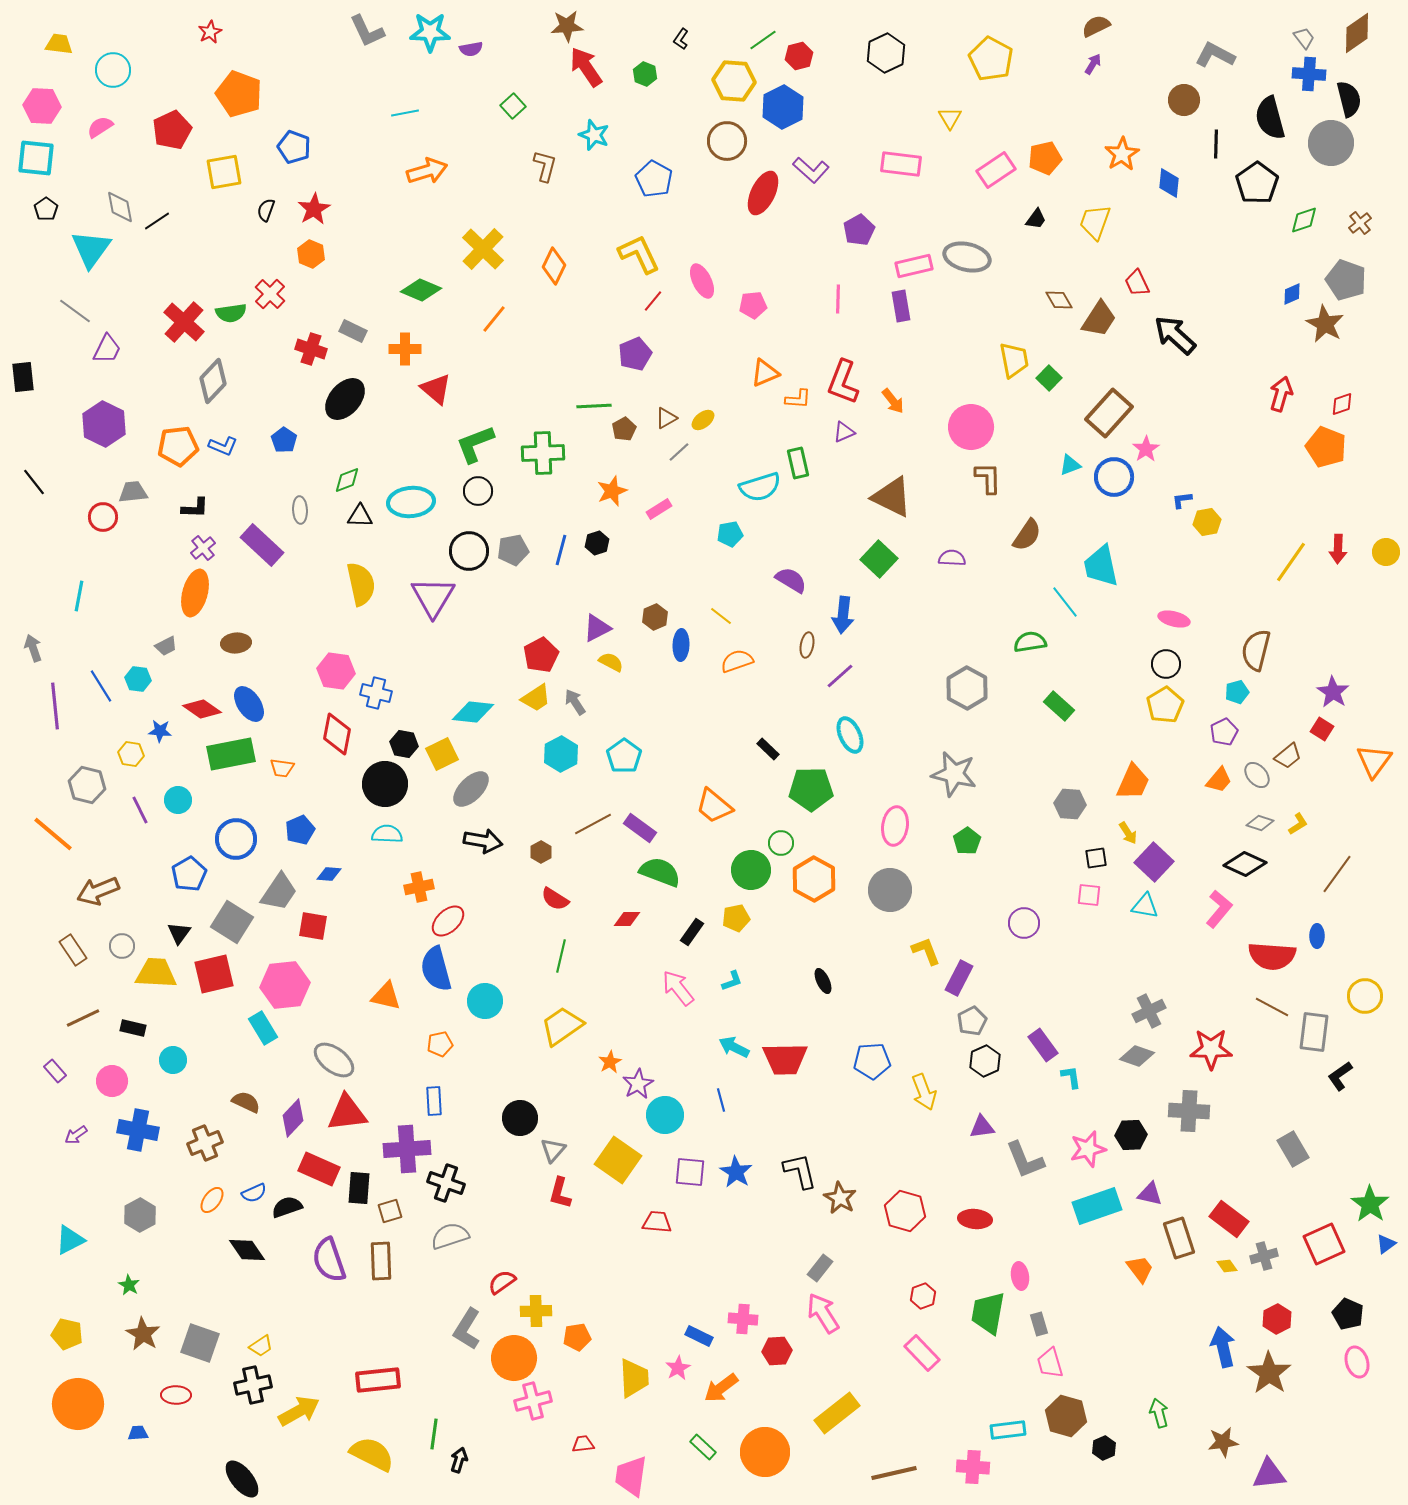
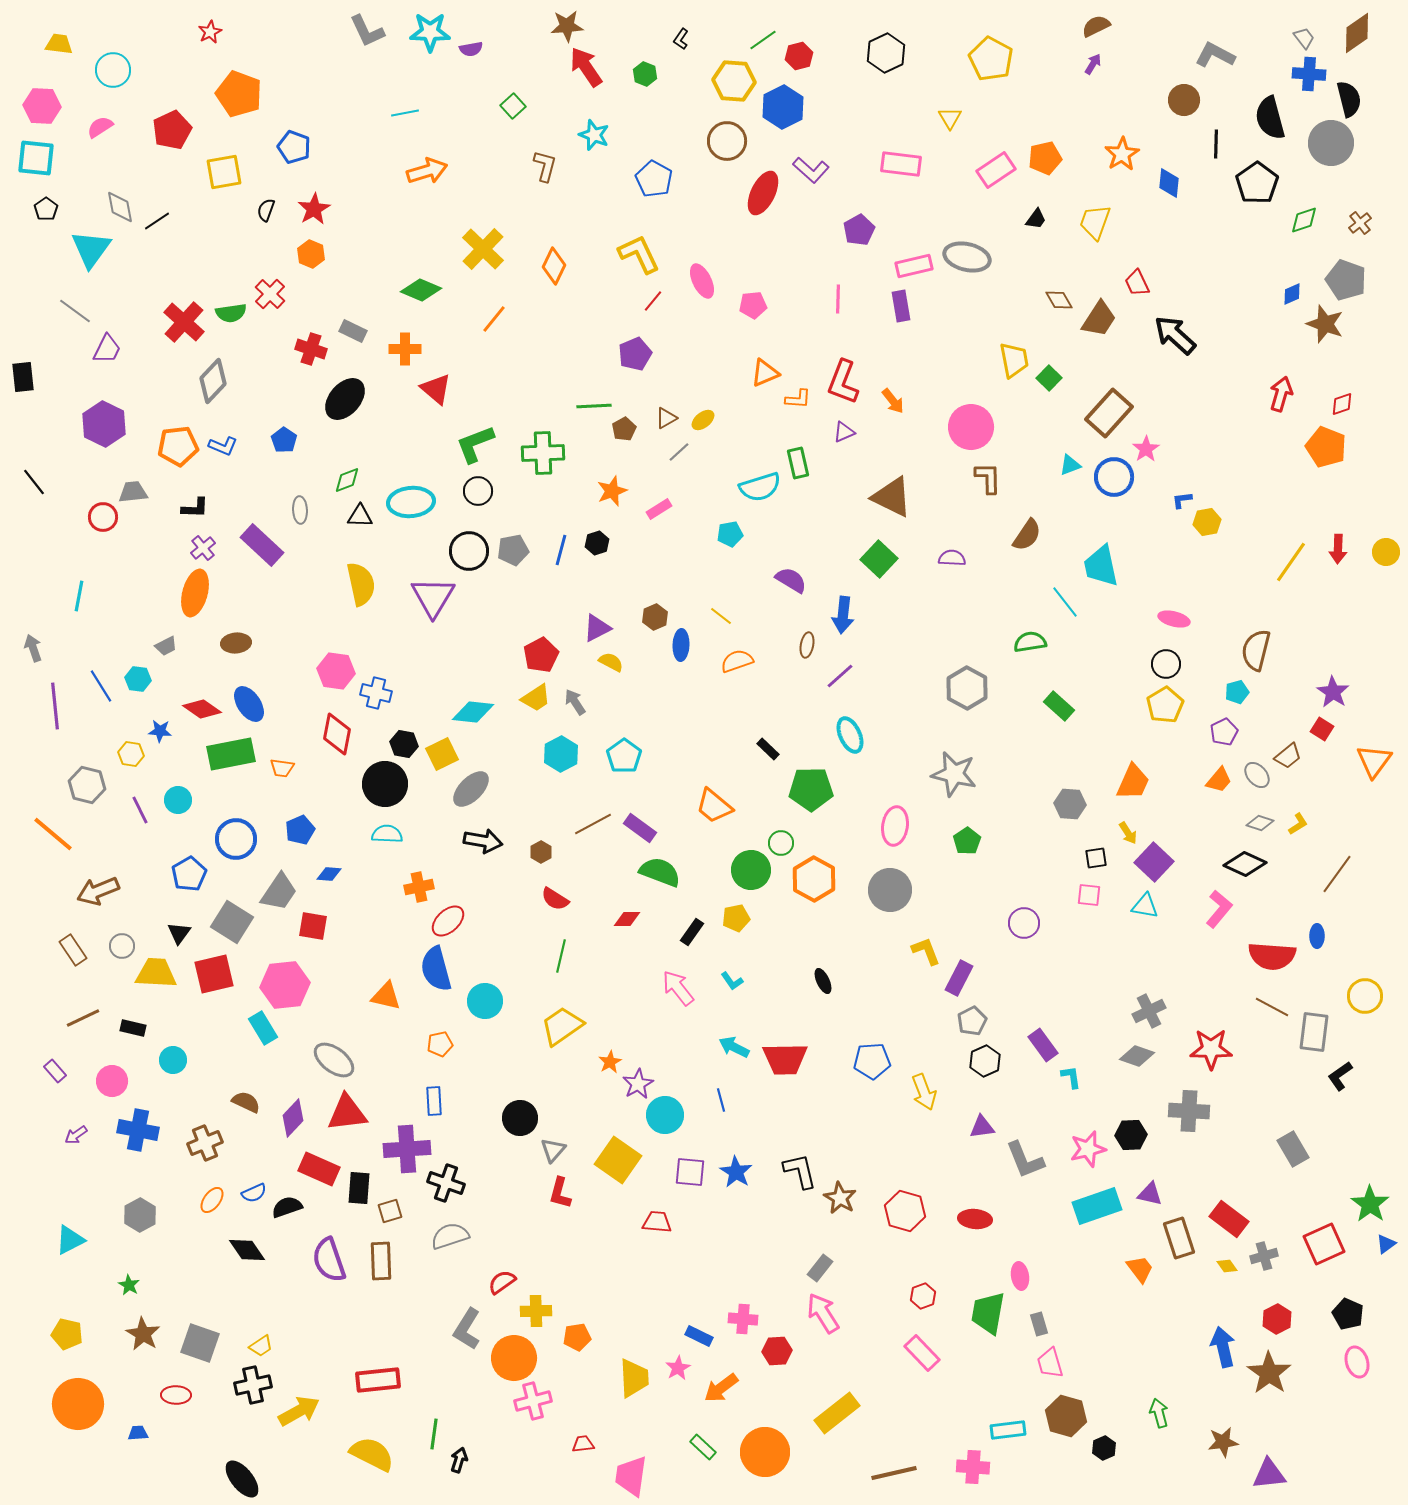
brown star at (1325, 324): rotated 9 degrees counterclockwise
cyan L-shape at (732, 981): rotated 75 degrees clockwise
